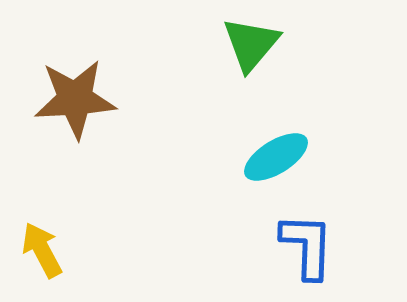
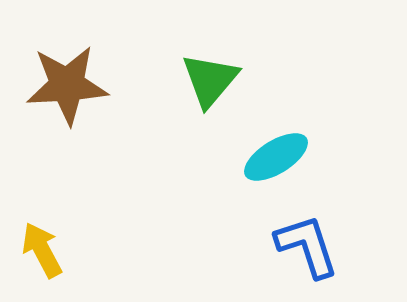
green triangle: moved 41 px left, 36 px down
brown star: moved 8 px left, 14 px up
blue L-shape: rotated 20 degrees counterclockwise
